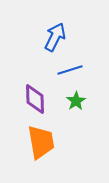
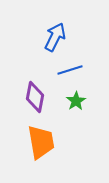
purple diamond: moved 2 px up; rotated 12 degrees clockwise
